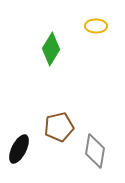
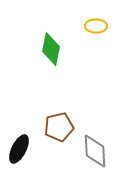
green diamond: rotated 20 degrees counterclockwise
gray diamond: rotated 12 degrees counterclockwise
